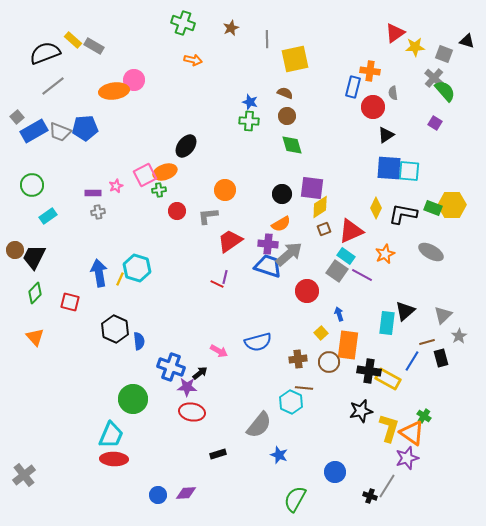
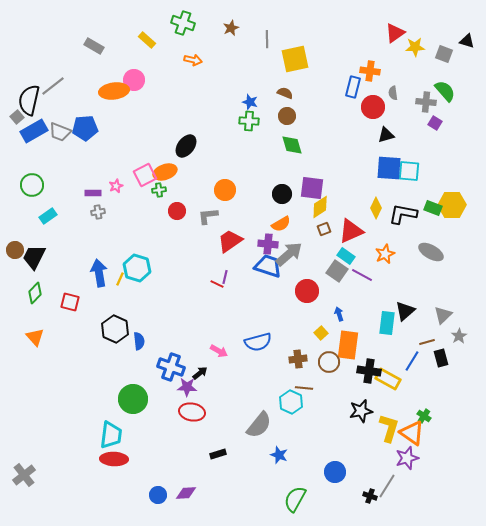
yellow rectangle at (73, 40): moved 74 px right
black semicircle at (45, 53): moved 16 px left, 47 px down; rotated 56 degrees counterclockwise
gray cross at (434, 78): moved 8 px left, 24 px down; rotated 36 degrees counterclockwise
black triangle at (386, 135): rotated 18 degrees clockwise
cyan trapezoid at (111, 435): rotated 16 degrees counterclockwise
